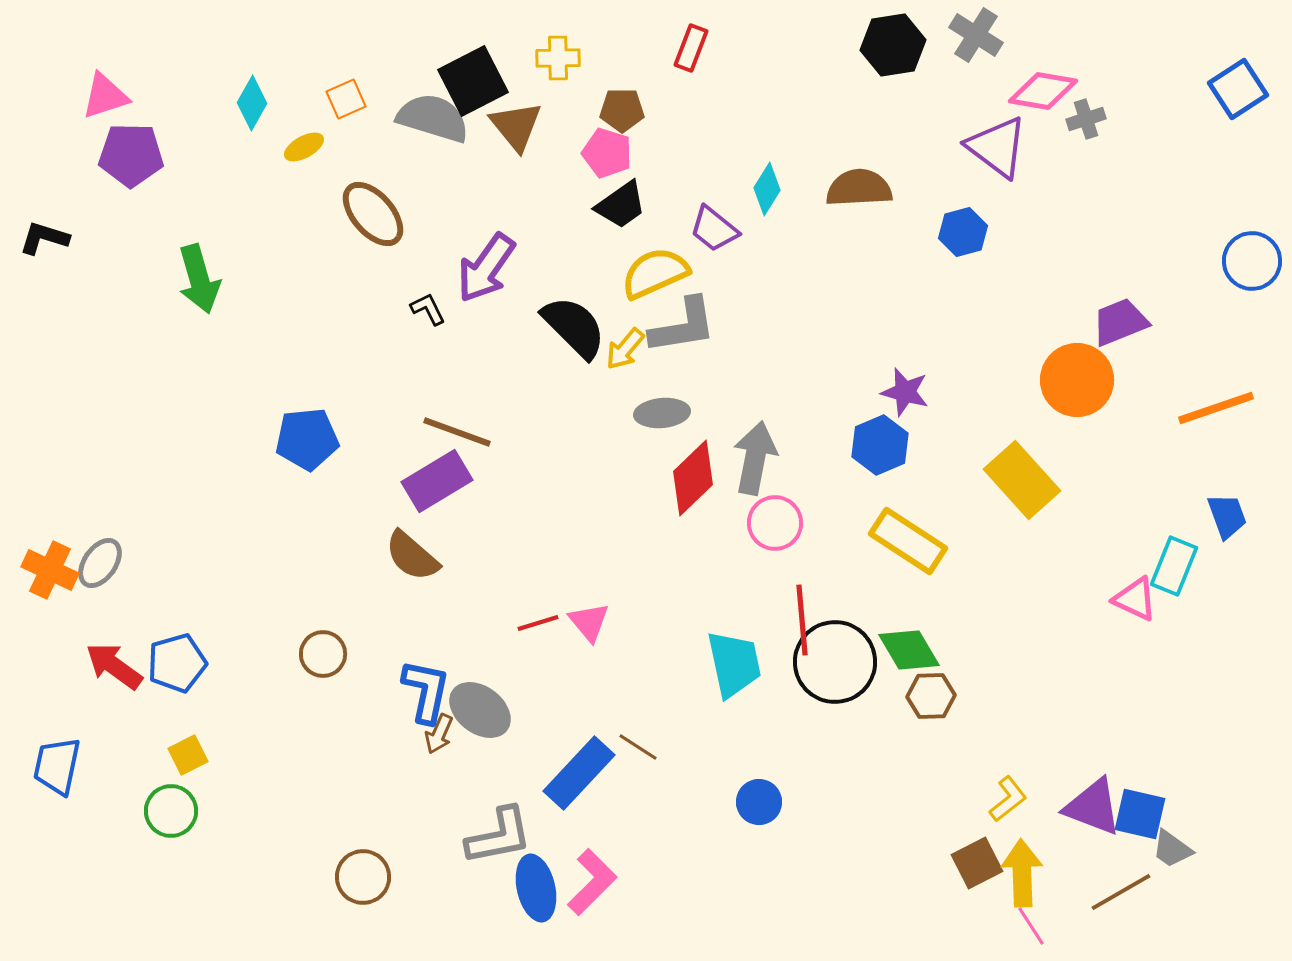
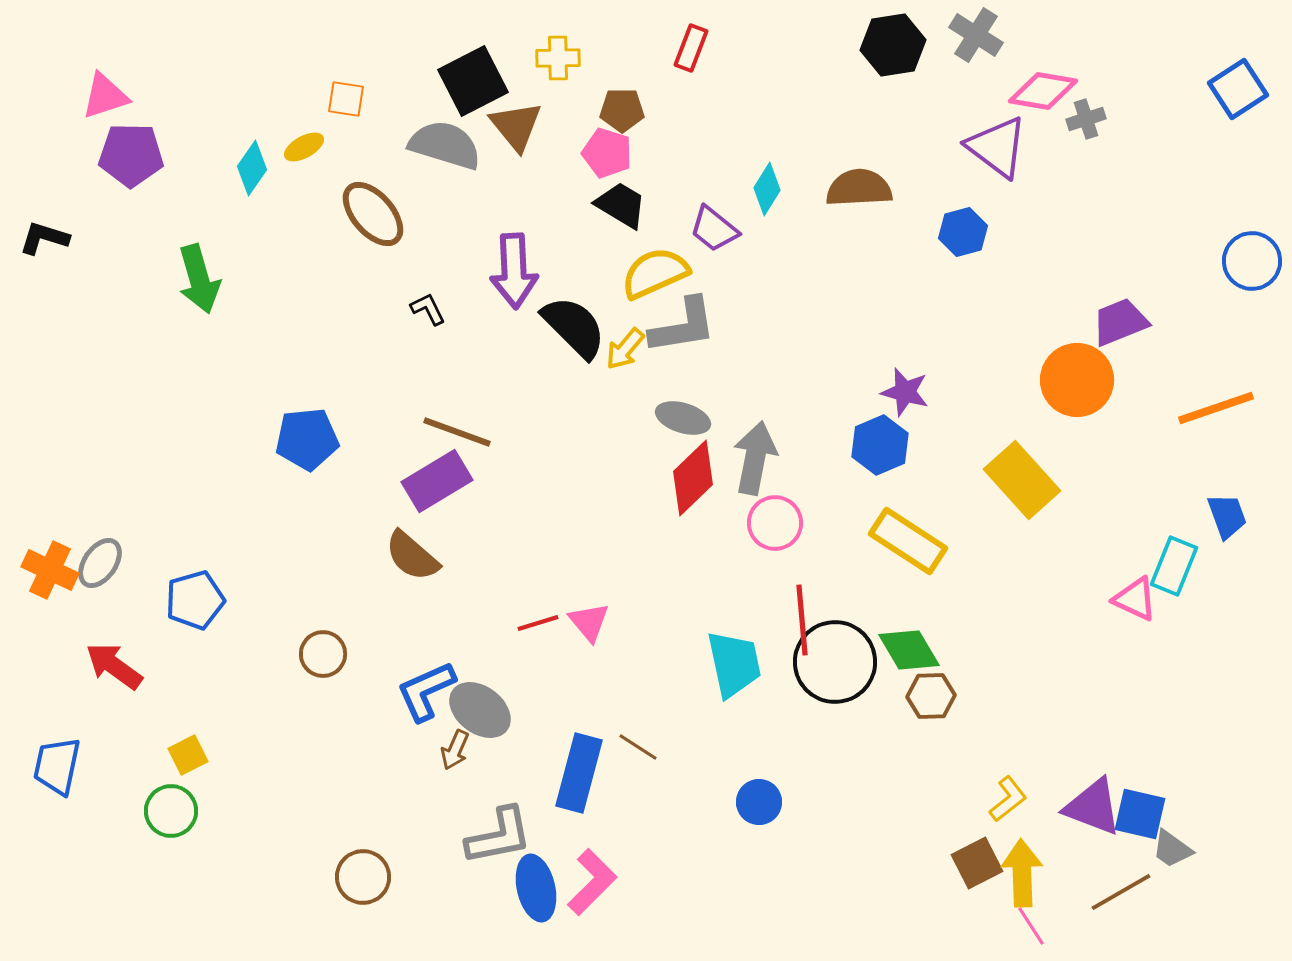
orange square at (346, 99): rotated 33 degrees clockwise
cyan diamond at (252, 103): moved 65 px down; rotated 6 degrees clockwise
gray semicircle at (433, 118): moved 12 px right, 27 px down
black trapezoid at (621, 205): rotated 114 degrees counterclockwise
purple arrow at (486, 268): moved 28 px right, 3 px down; rotated 38 degrees counterclockwise
gray ellipse at (662, 413): moved 21 px right, 5 px down; rotated 22 degrees clockwise
blue pentagon at (177, 663): moved 18 px right, 63 px up
blue L-shape at (426, 691): rotated 126 degrees counterclockwise
brown arrow at (439, 734): moved 16 px right, 16 px down
blue rectangle at (579, 773): rotated 28 degrees counterclockwise
